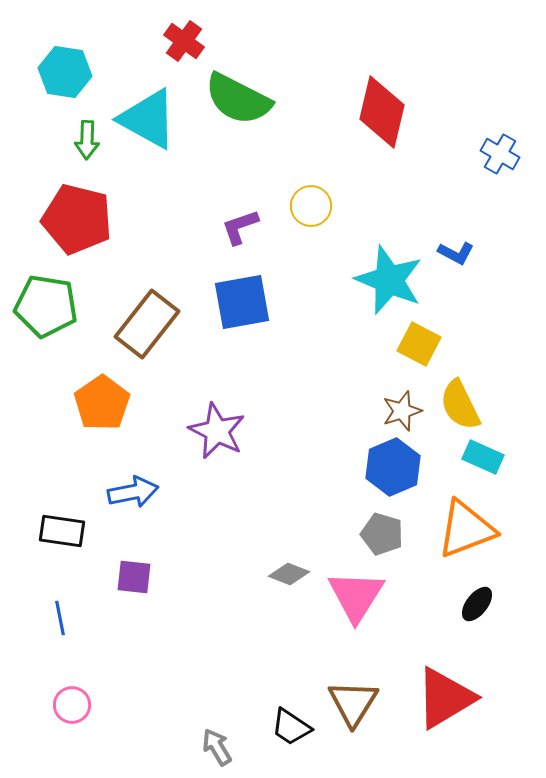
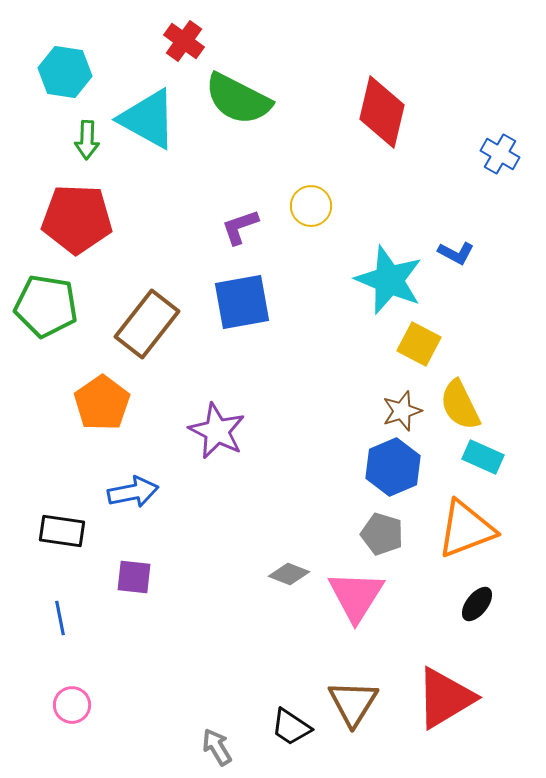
red pentagon: rotated 12 degrees counterclockwise
